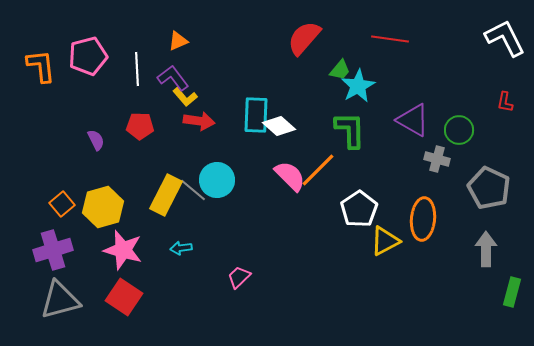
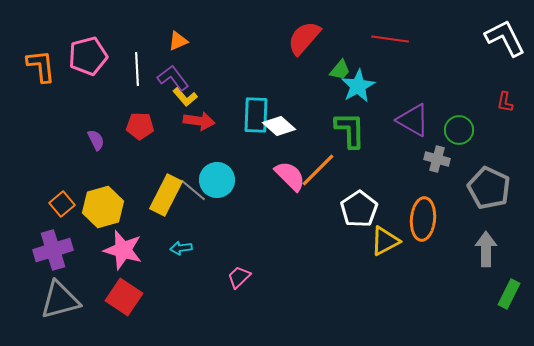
green rectangle: moved 3 px left, 2 px down; rotated 12 degrees clockwise
